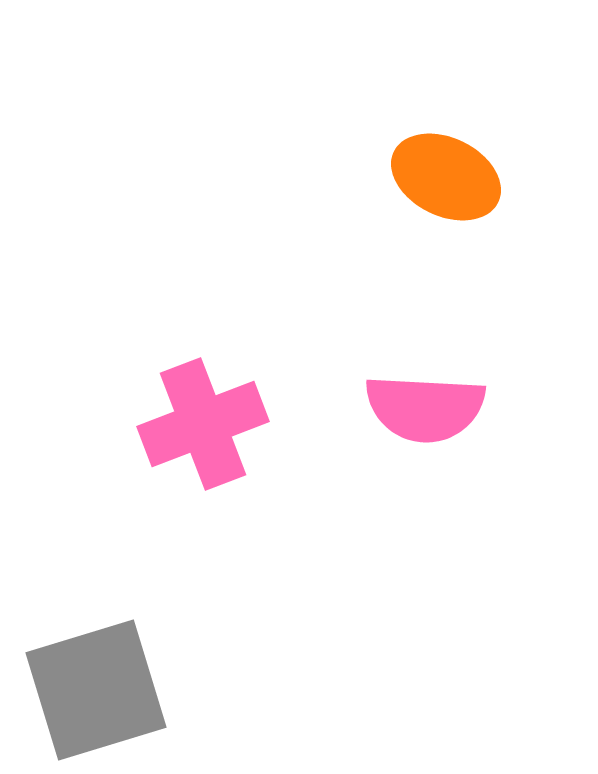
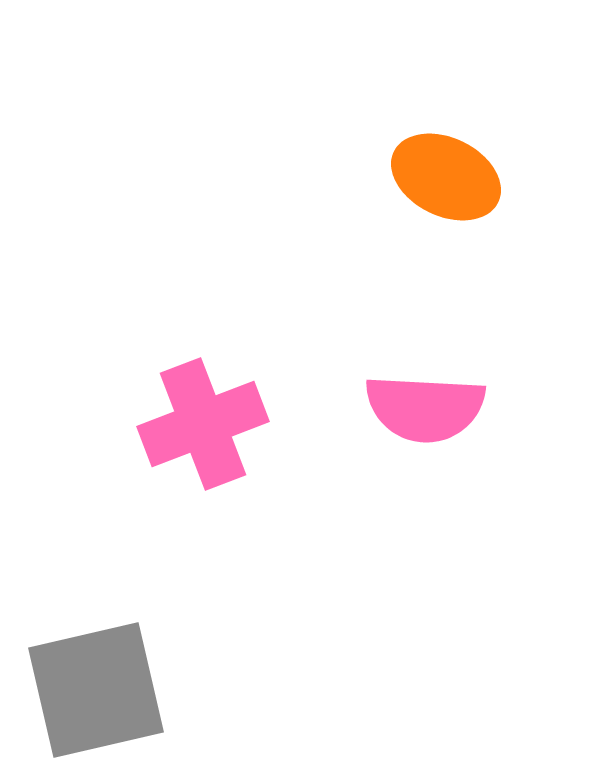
gray square: rotated 4 degrees clockwise
